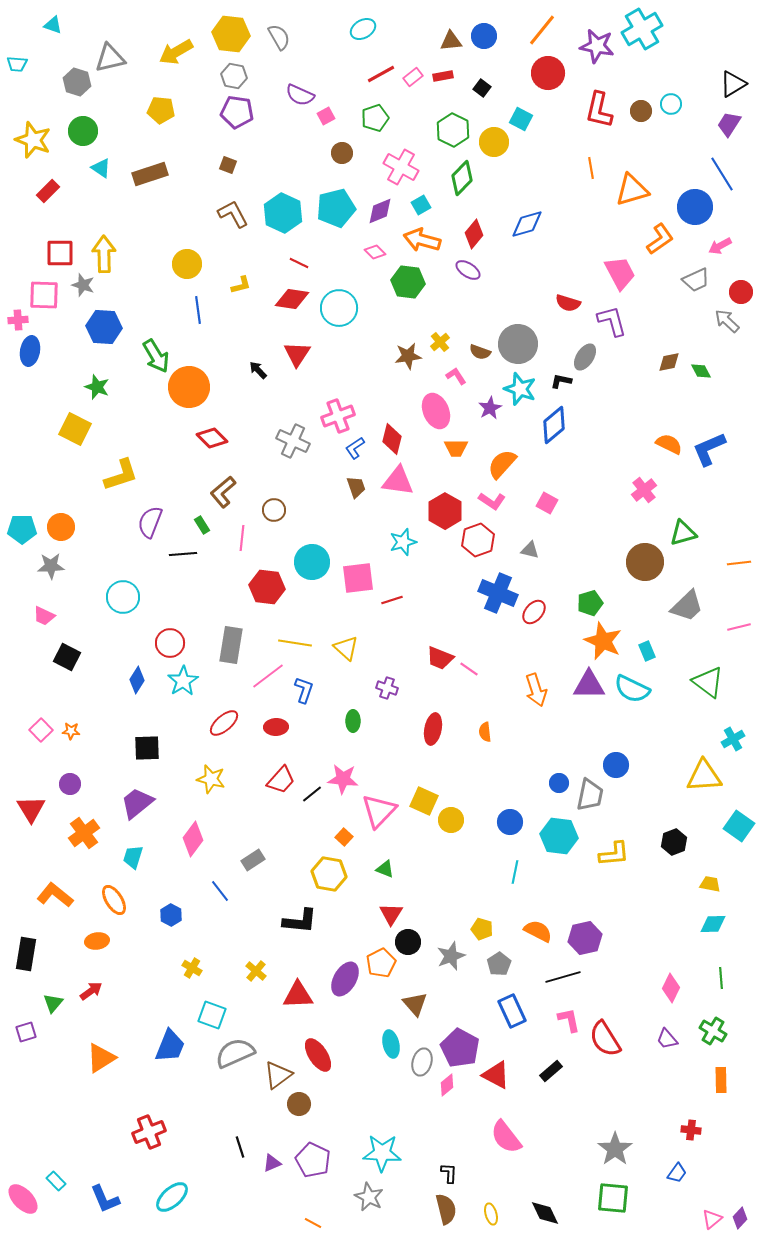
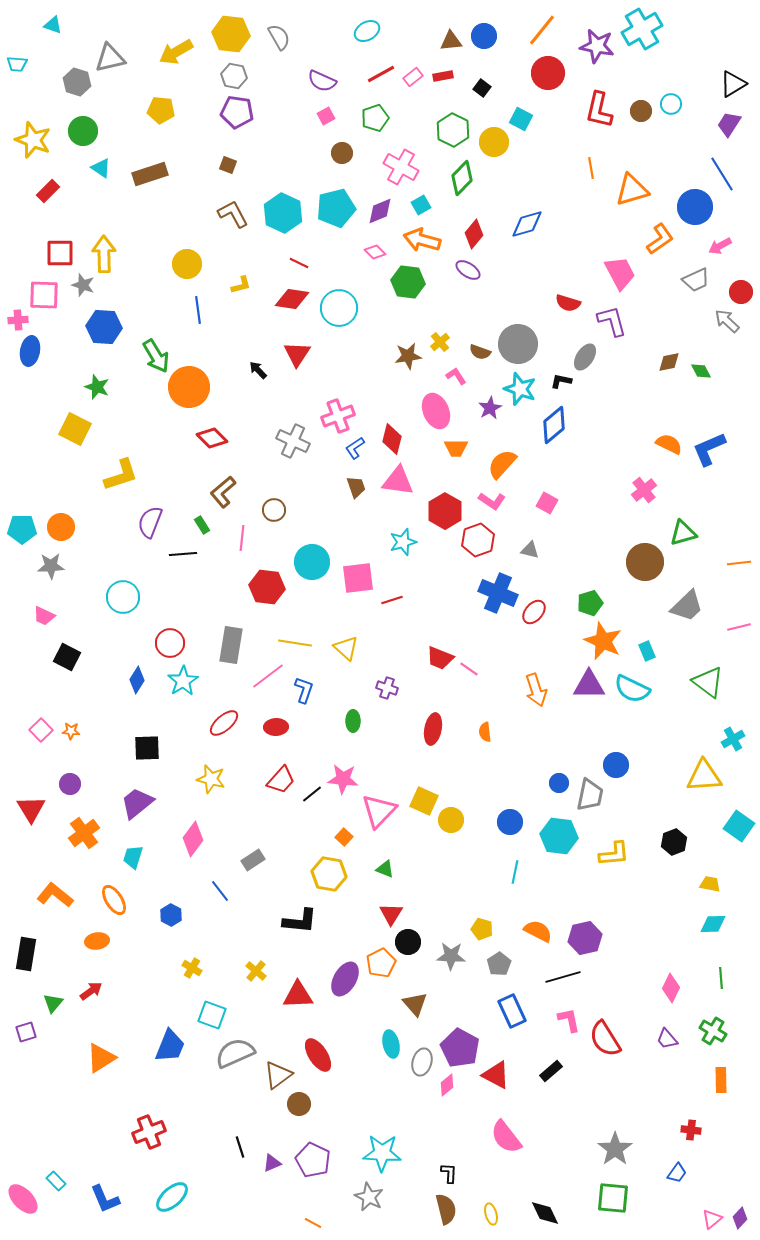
cyan ellipse at (363, 29): moved 4 px right, 2 px down
purple semicircle at (300, 95): moved 22 px right, 14 px up
gray star at (451, 956): rotated 24 degrees clockwise
